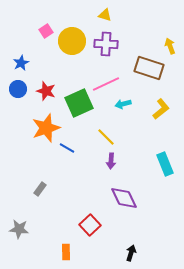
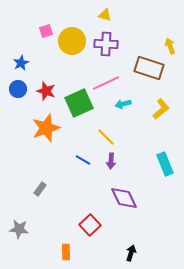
pink square: rotated 16 degrees clockwise
pink line: moved 1 px up
blue line: moved 16 px right, 12 px down
